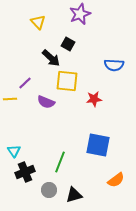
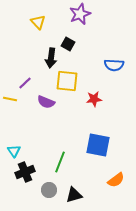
black arrow: rotated 54 degrees clockwise
yellow line: rotated 16 degrees clockwise
